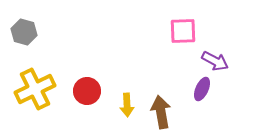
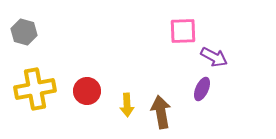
purple arrow: moved 1 px left, 4 px up
yellow cross: rotated 15 degrees clockwise
